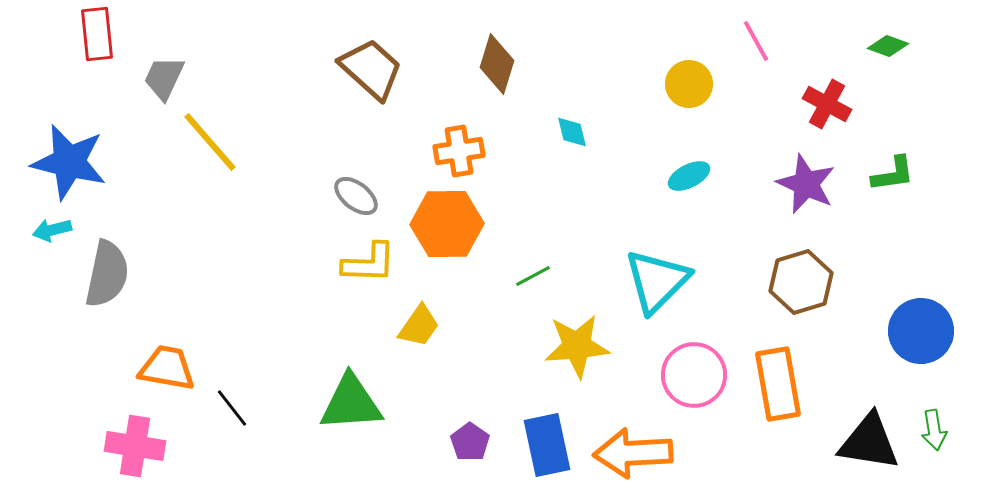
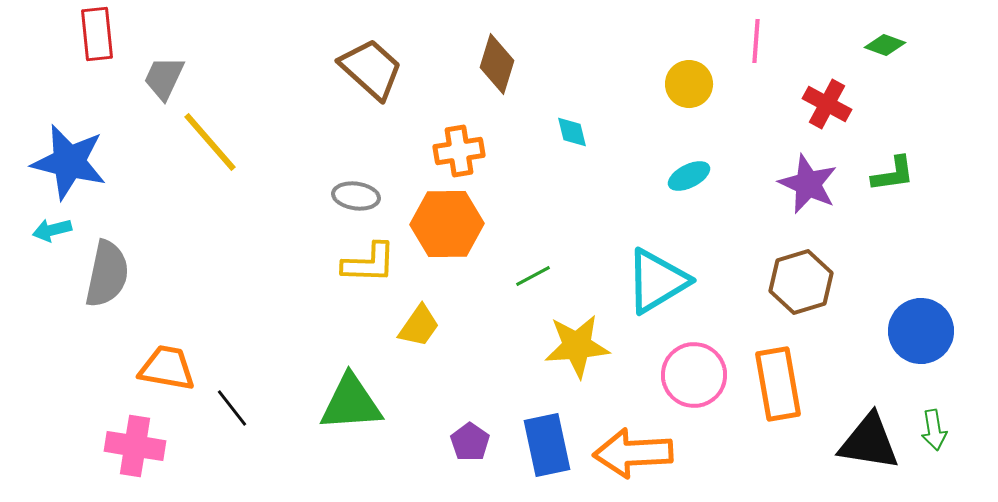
pink line: rotated 33 degrees clockwise
green diamond: moved 3 px left, 1 px up
purple star: moved 2 px right
gray ellipse: rotated 30 degrees counterclockwise
cyan triangle: rotated 14 degrees clockwise
